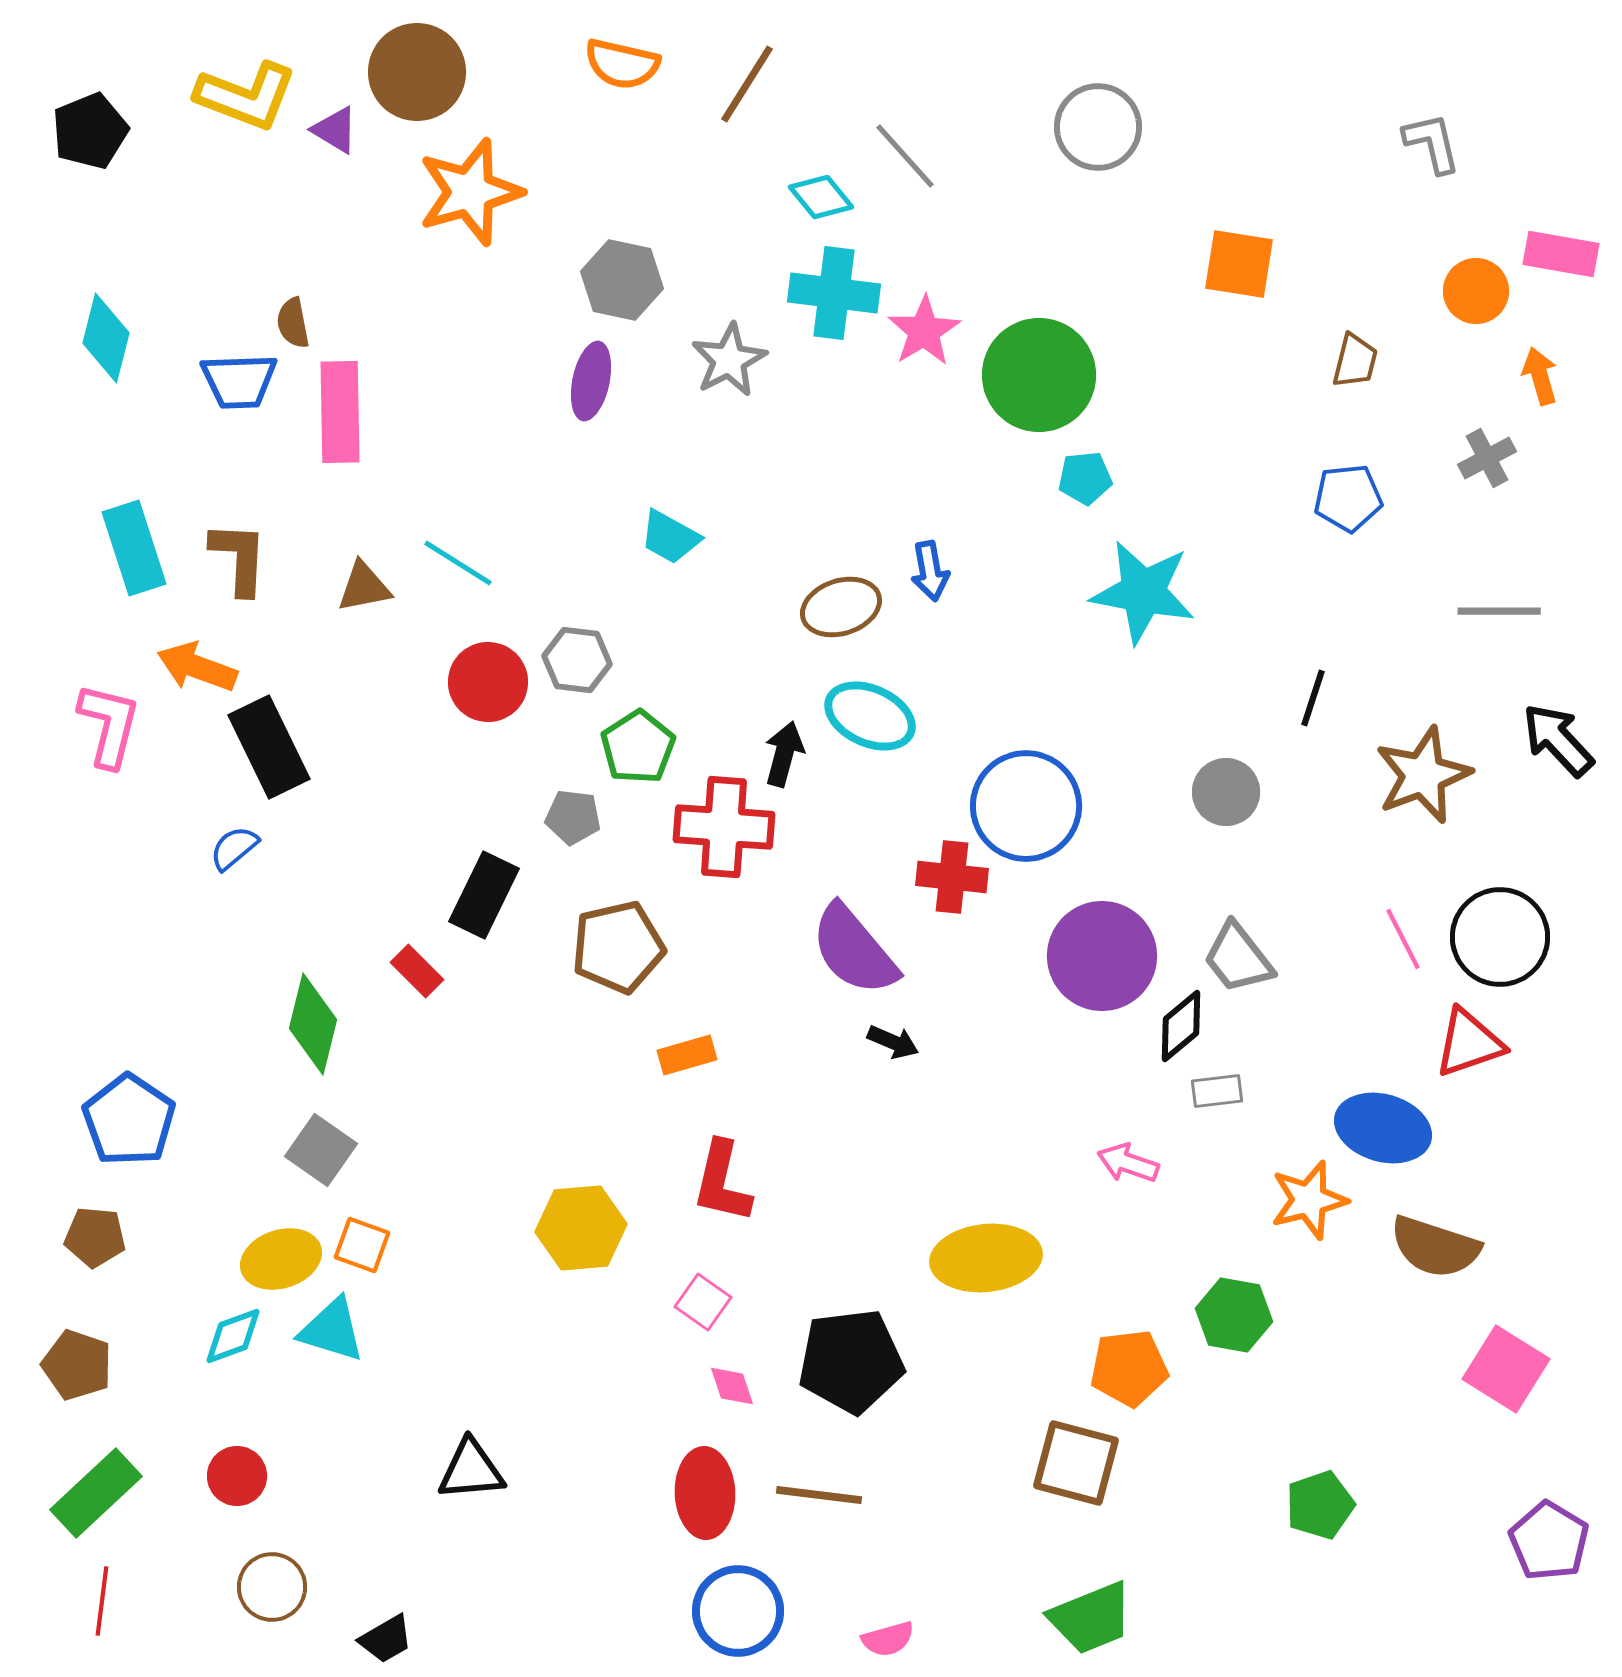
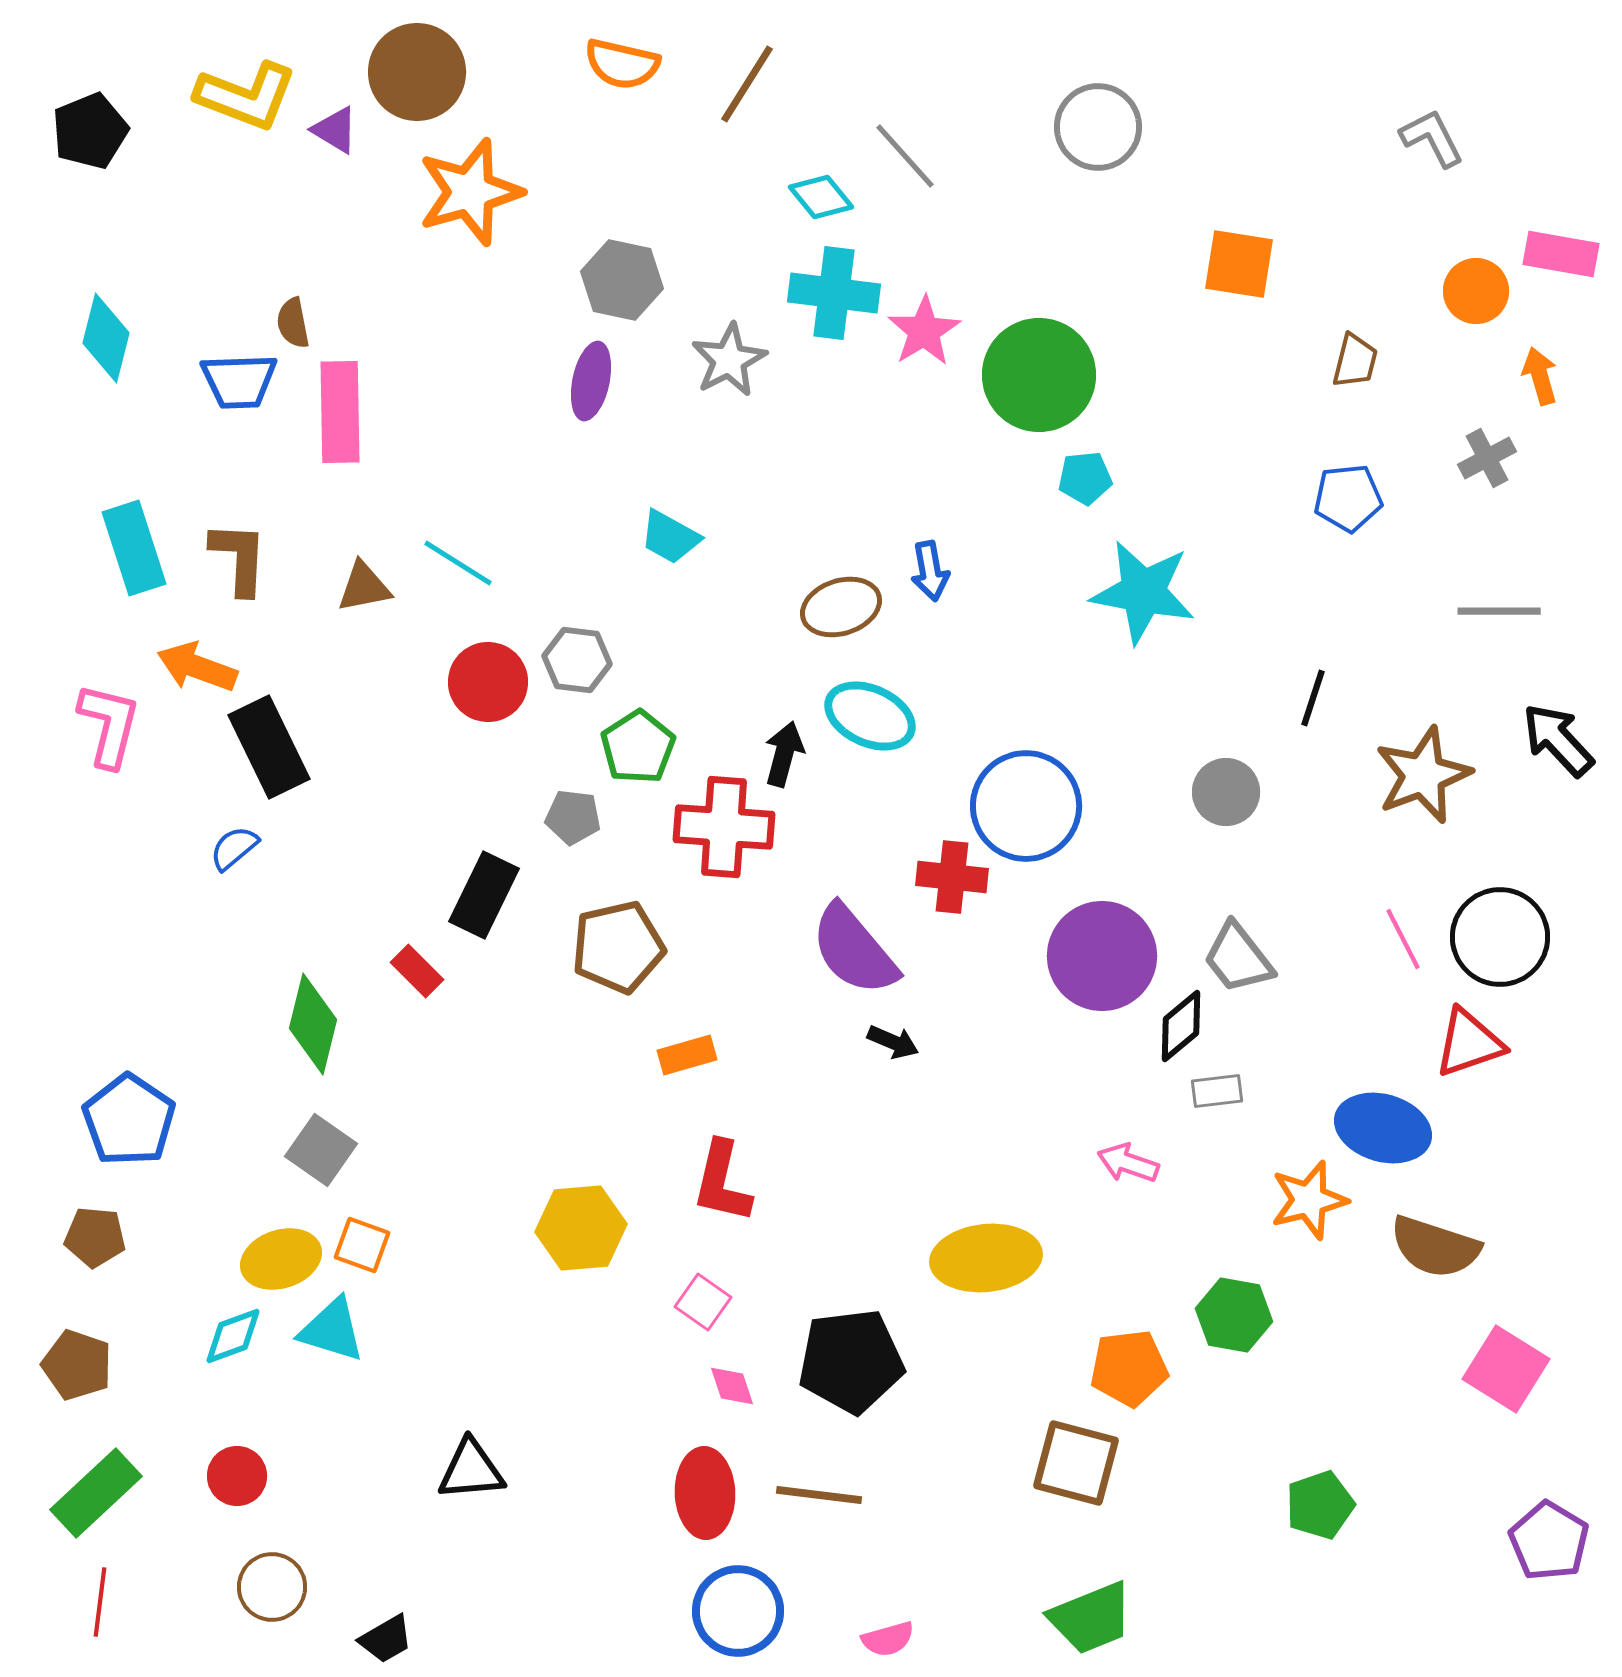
gray L-shape at (1432, 143): moved 5 px up; rotated 14 degrees counterclockwise
red line at (102, 1601): moved 2 px left, 1 px down
